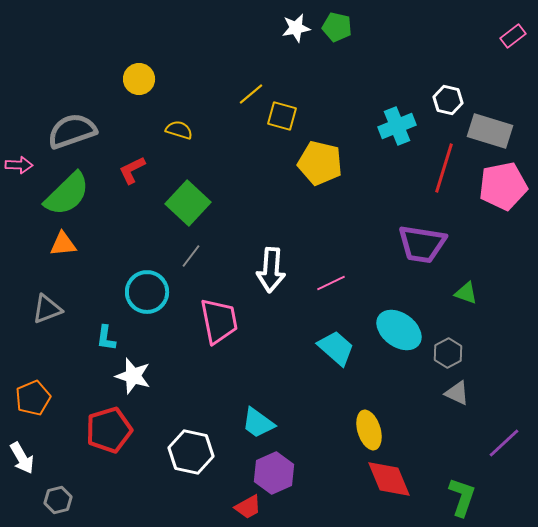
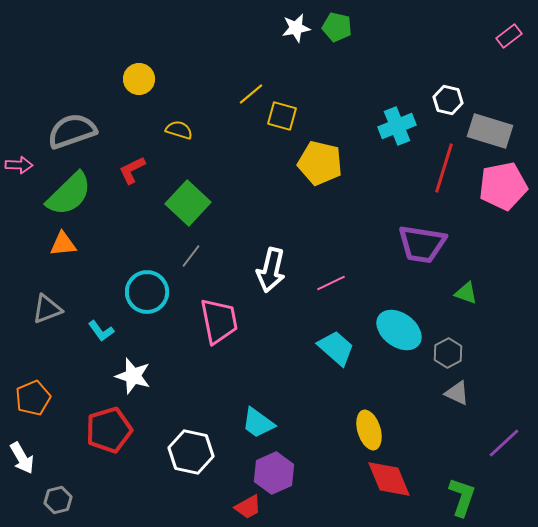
pink rectangle at (513, 36): moved 4 px left
green semicircle at (67, 194): moved 2 px right
white arrow at (271, 270): rotated 9 degrees clockwise
cyan L-shape at (106, 338): moved 5 px left, 7 px up; rotated 44 degrees counterclockwise
